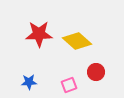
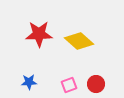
yellow diamond: moved 2 px right
red circle: moved 12 px down
